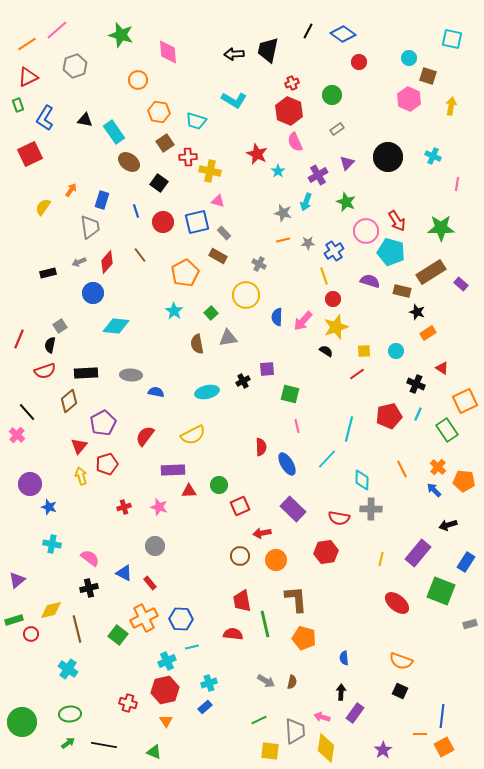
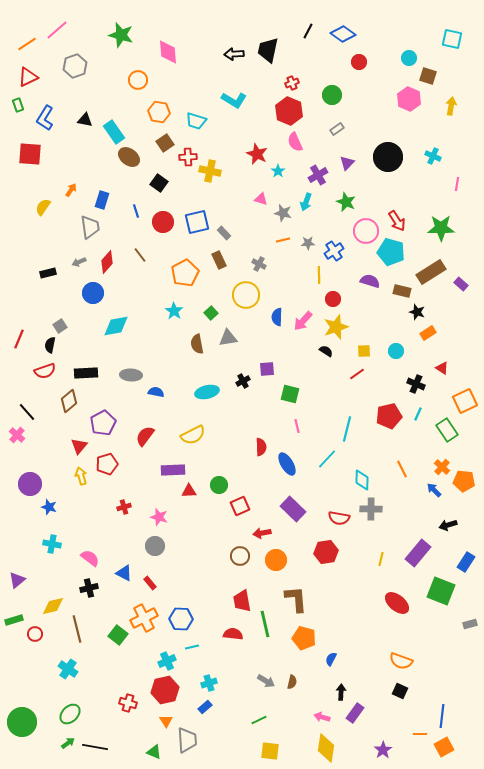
red square at (30, 154): rotated 30 degrees clockwise
brown ellipse at (129, 162): moved 5 px up
pink triangle at (218, 201): moved 43 px right, 2 px up
brown rectangle at (218, 256): moved 1 px right, 4 px down; rotated 36 degrees clockwise
yellow line at (324, 276): moved 5 px left, 1 px up; rotated 18 degrees clockwise
cyan diamond at (116, 326): rotated 16 degrees counterclockwise
cyan line at (349, 429): moved 2 px left
orange cross at (438, 467): moved 4 px right
pink star at (159, 507): moved 10 px down
yellow diamond at (51, 610): moved 2 px right, 4 px up
red circle at (31, 634): moved 4 px right
blue semicircle at (344, 658): moved 13 px left, 1 px down; rotated 32 degrees clockwise
green ellipse at (70, 714): rotated 40 degrees counterclockwise
gray trapezoid at (295, 731): moved 108 px left, 9 px down
black line at (104, 745): moved 9 px left, 2 px down
